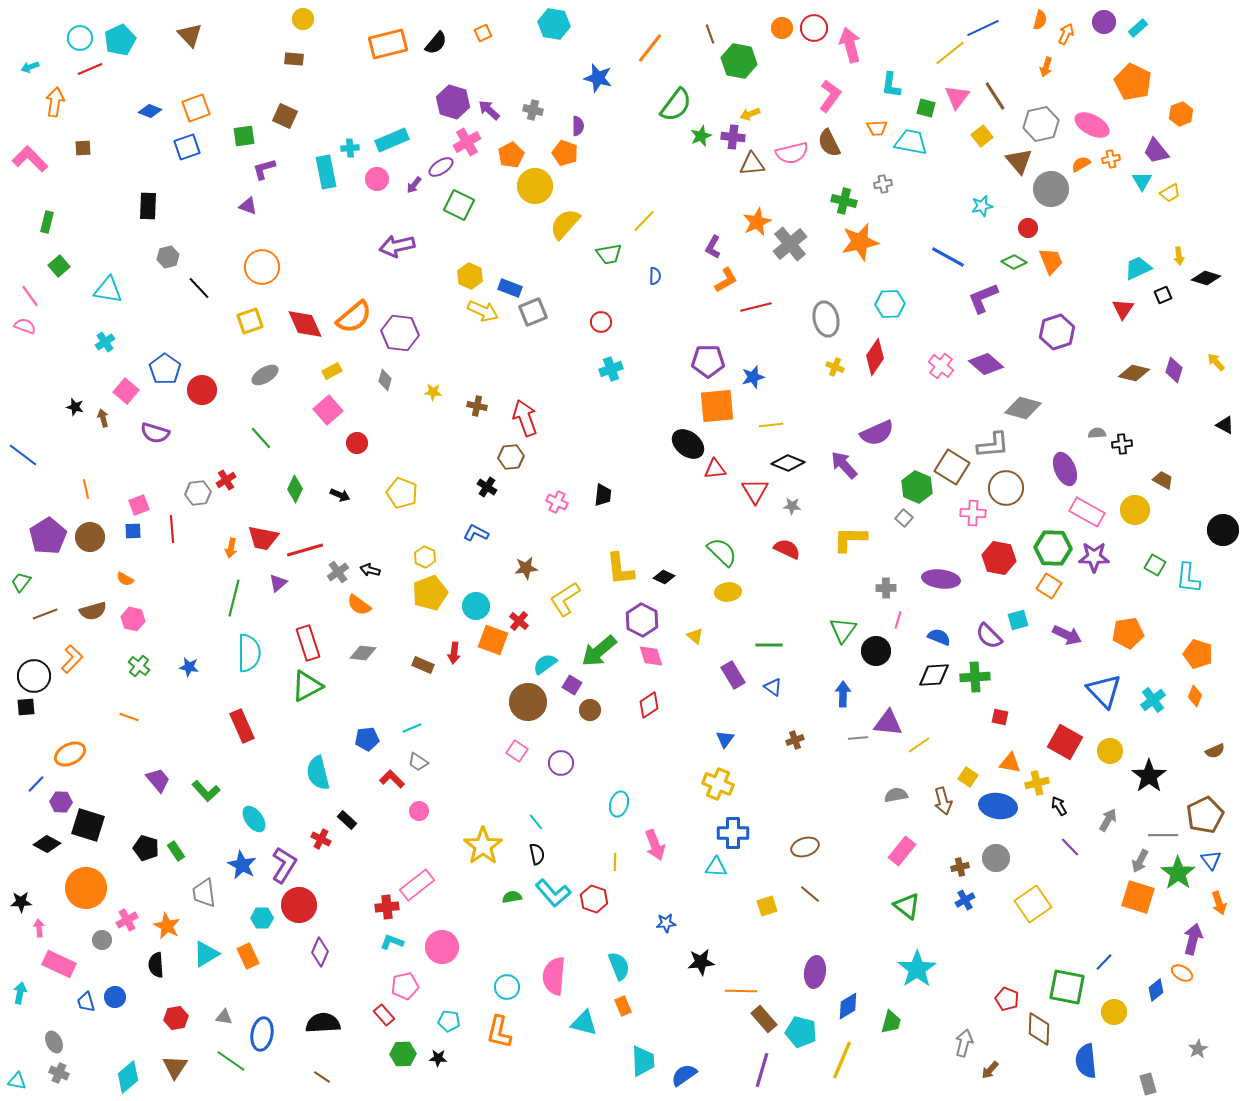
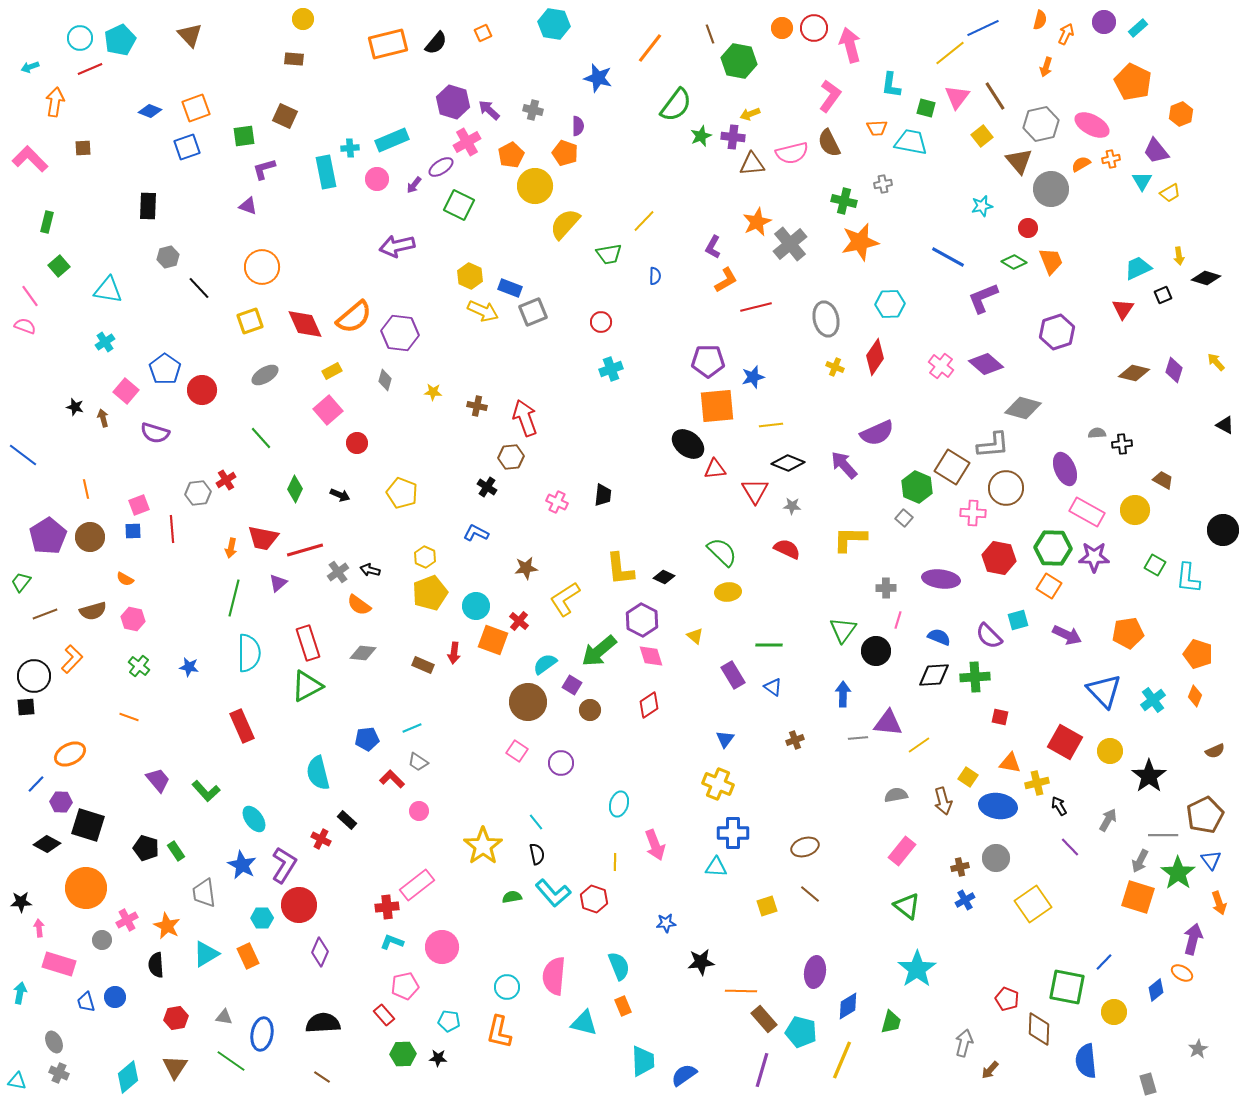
pink rectangle at (59, 964): rotated 8 degrees counterclockwise
